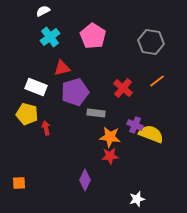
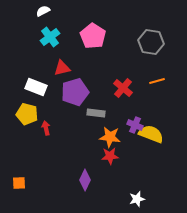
orange line: rotated 21 degrees clockwise
